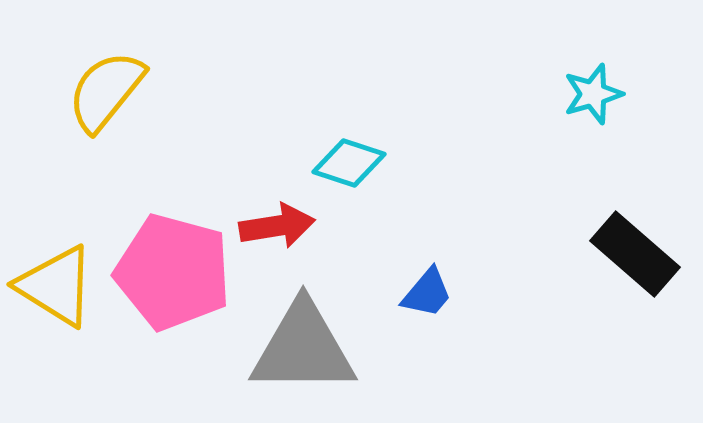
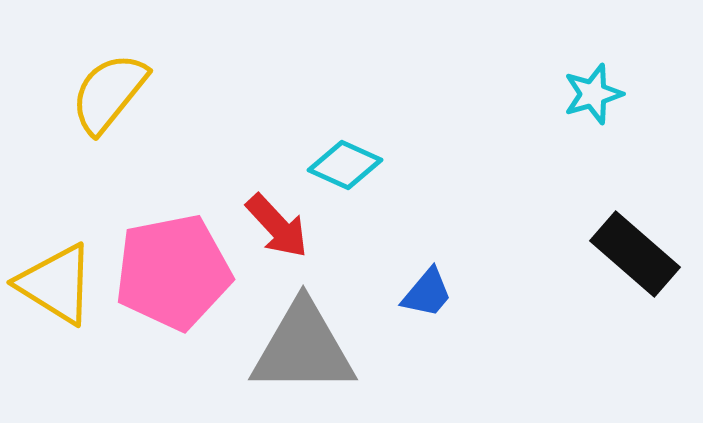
yellow semicircle: moved 3 px right, 2 px down
cyan diamond: moved 4 px left, 2 px down; rotated 6 degrees clockwise
red arrow: rotated 56 degrees clockwise
pink pentagon: rotated 26 degrees counterclockwise
yellow triangle: moved 2 px up
